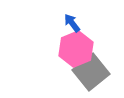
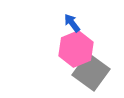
gray square: rotated 15 degrees counterclockwise
